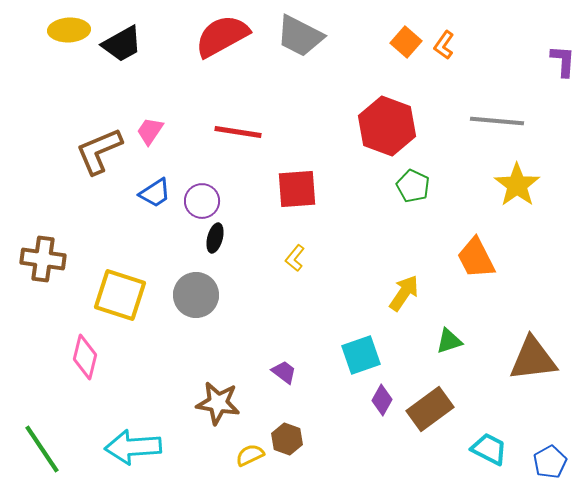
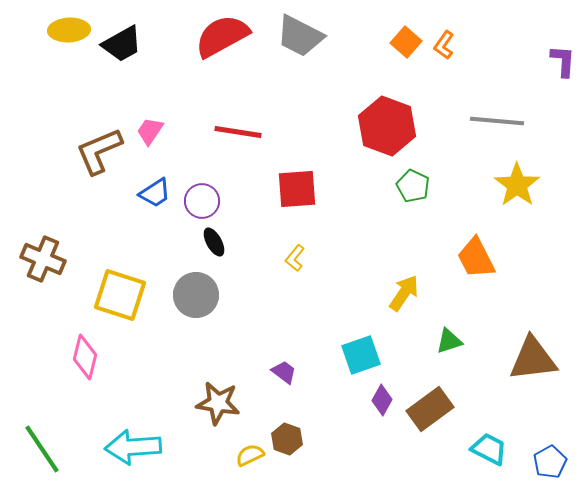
black ellipse: moved 1 px left, 4 px down; rotated 44 degrees counterclockwise
brown cross: rotated 15 degrees clockwise
